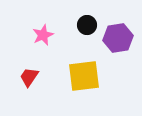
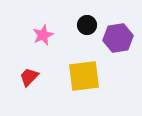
red trapezoid: rotated 10 degrees clockwise
